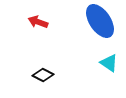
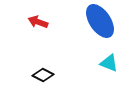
cyan triangle: rotated 12 degrees counterclockwise
